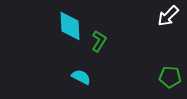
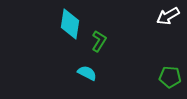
white arrow: rotated 15 degrees clockwise
cyan diamond: moved 2 px up; rotated 12 degrees clockwise
cyan semicircle: moved 6 px right, 4 px up
